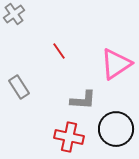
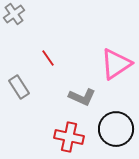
red line: moved 11 px left, 7 px down
gray L-shape: moved 1 px left, 3 px up; rotated 20 degrees clockwise
